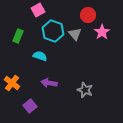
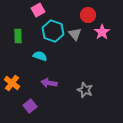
green rectangle: rotated 24 degrees counterclockwise
